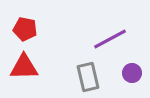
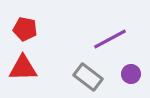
red triangle: moved 1 px left, 1 px down
purple circle: moved 1 px left, 1 px down
gray rectangle: rotated 40 degrees counterclockwise
